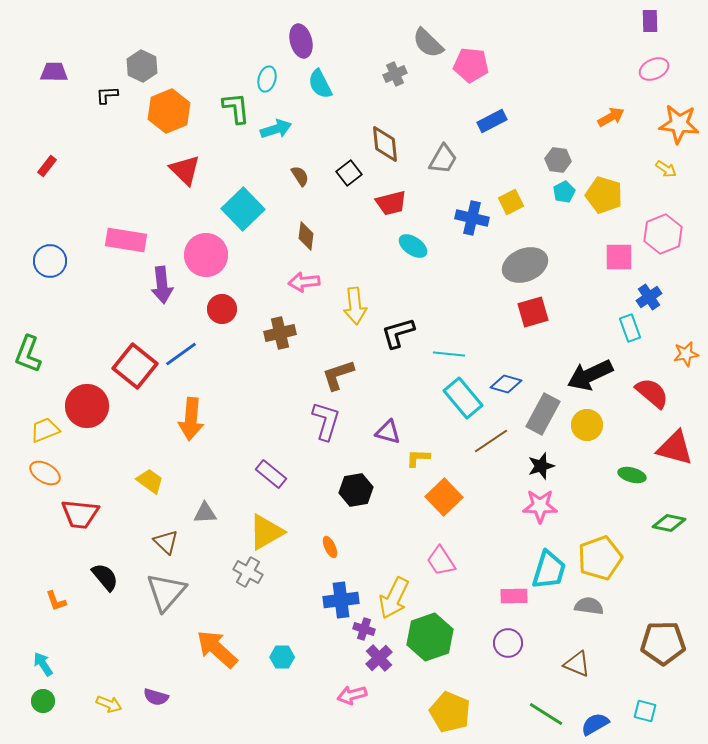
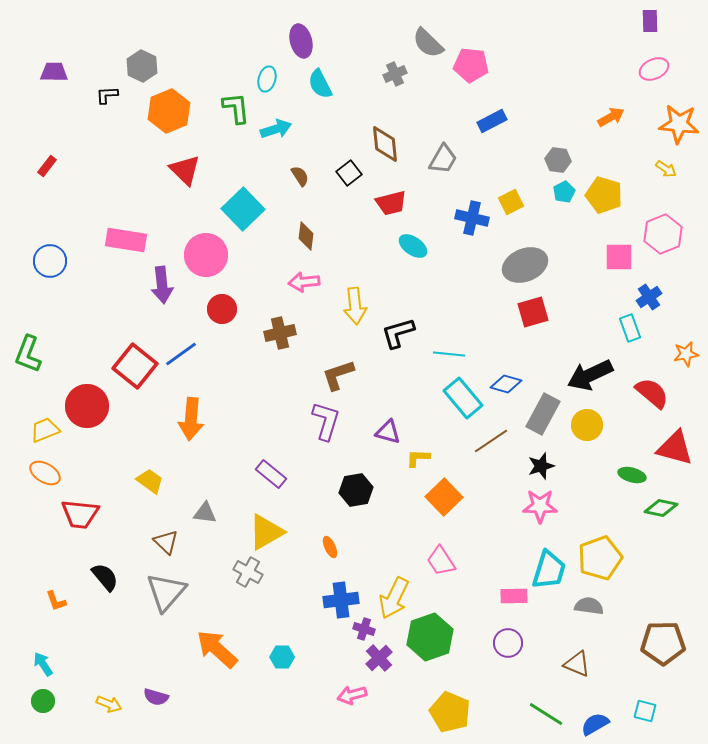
gray triangle at (205, 513): rotated 10 degrees clockwise
green diamond at (669, 523): moved 8 px left, 15 px up
